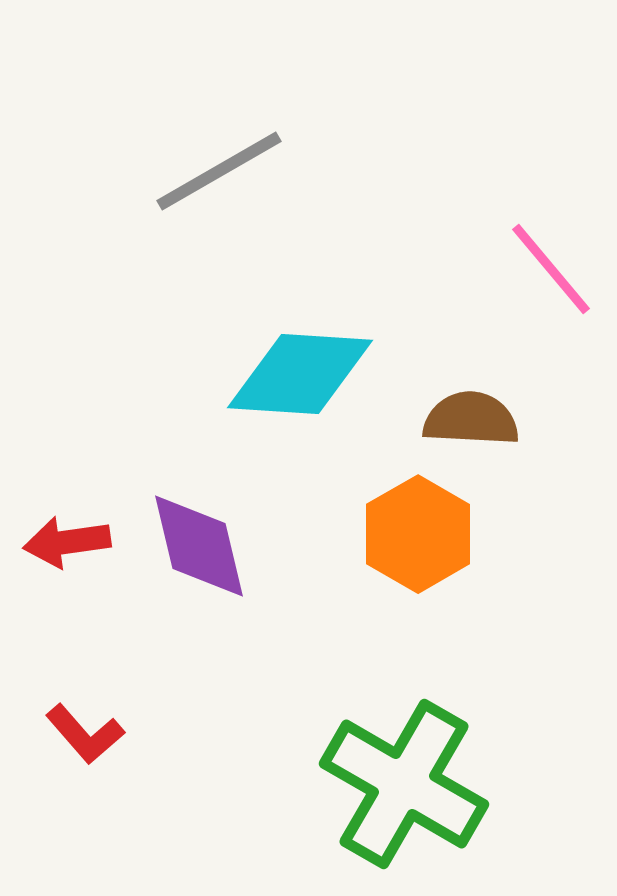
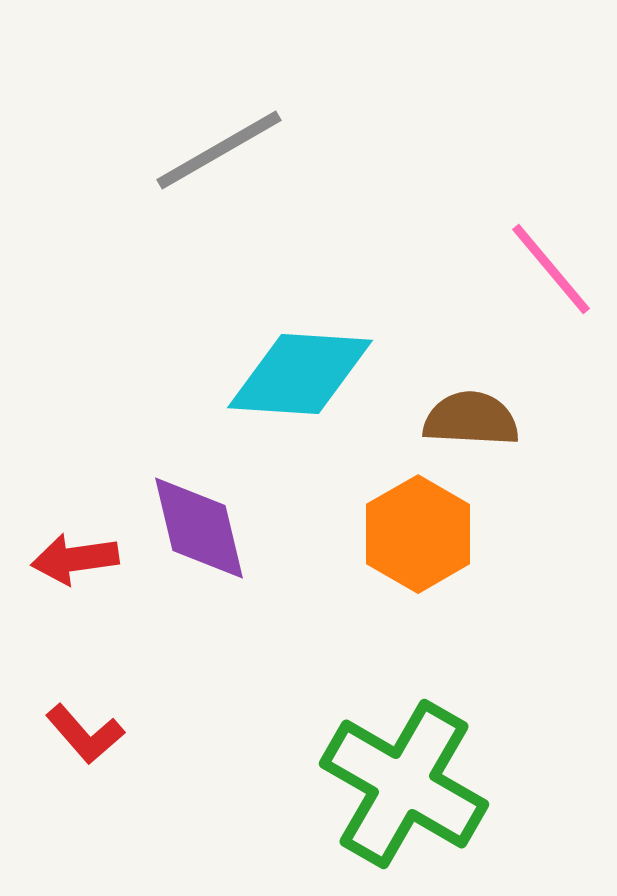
gray line: moved 21 px up
red arrow: moved 8 px right, 17 px down
purple diamond: moved 18 px up
